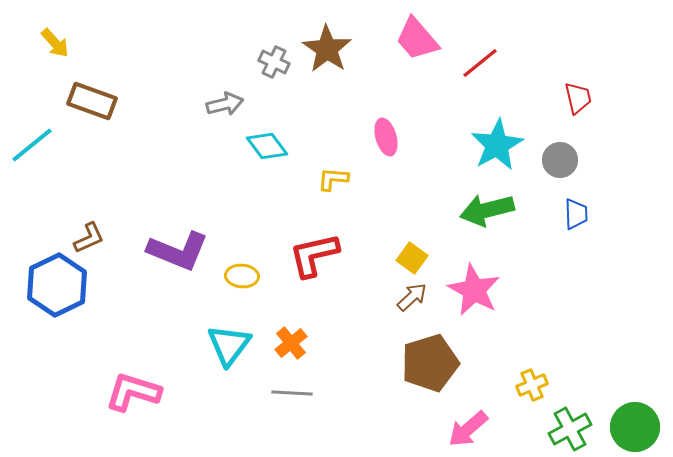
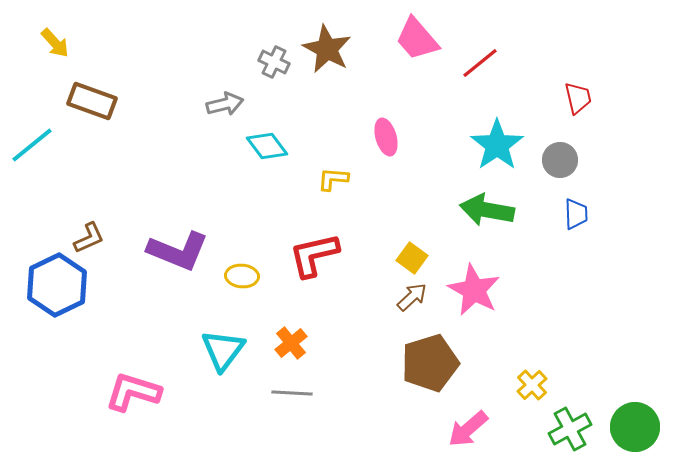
brown star: rotated 6 degrees counterclockwise
cyan star: rotated 6 degrees counterclockwise
green arrow: rotated 24 degrees clockwise
cyan triangle: moved 6 px left, 5 px down
yellow cross: rotated 20 degrees counterclockwise
